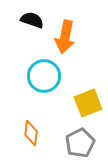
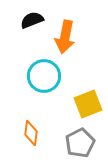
black semicircle: rotated 40 degrees counterclockwise
yellow square: moved 1 px down
